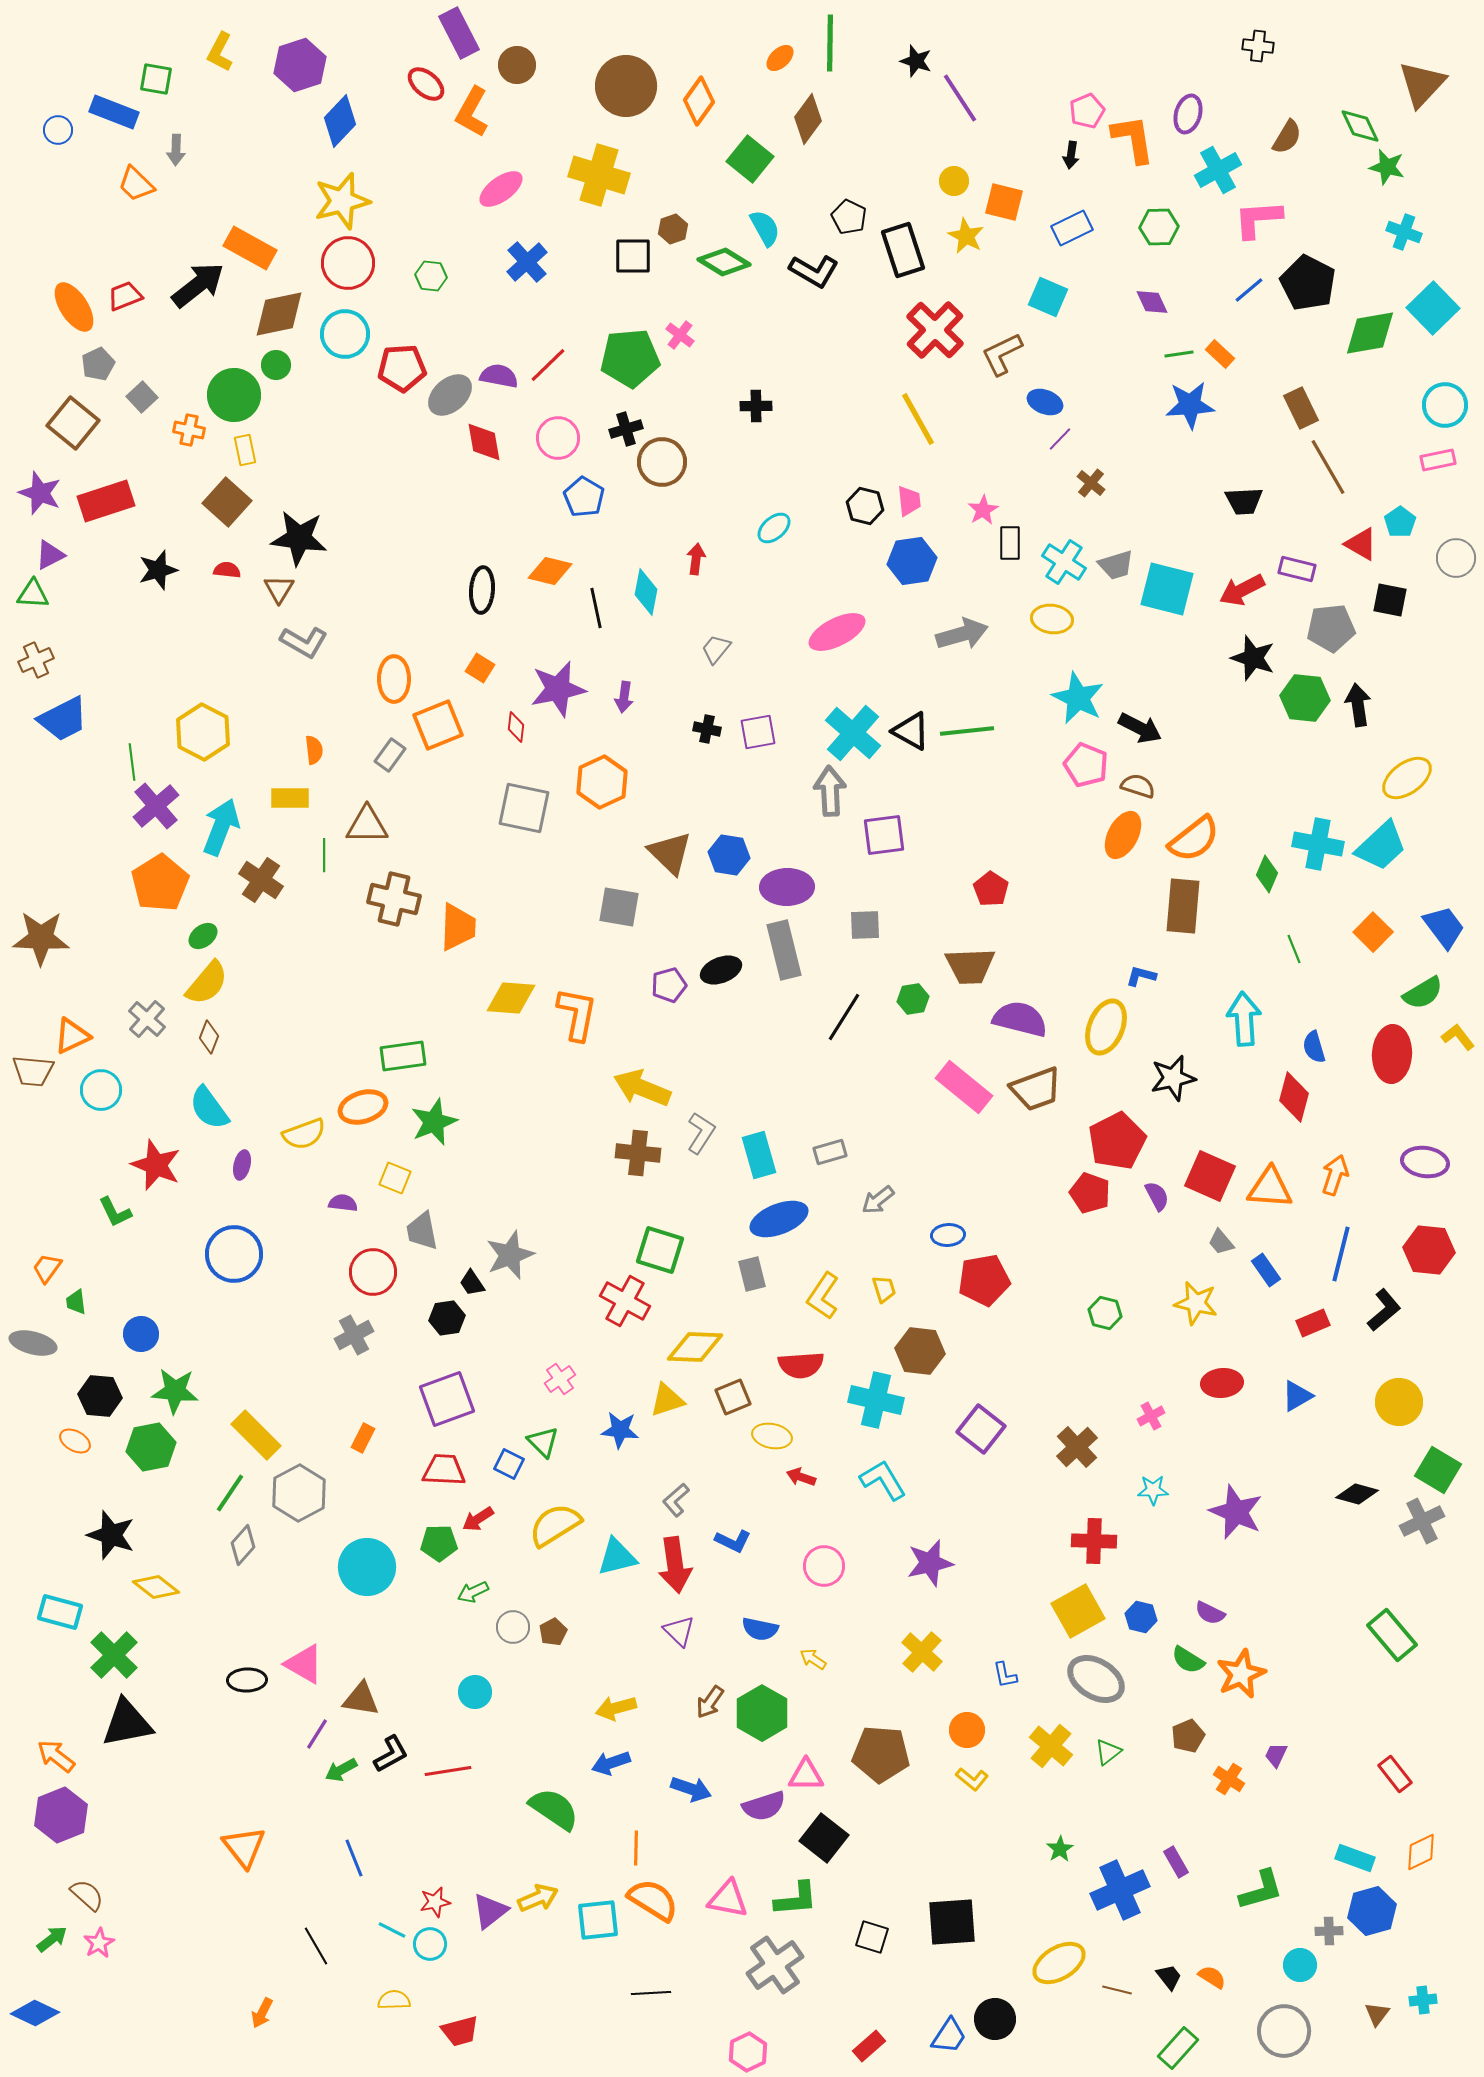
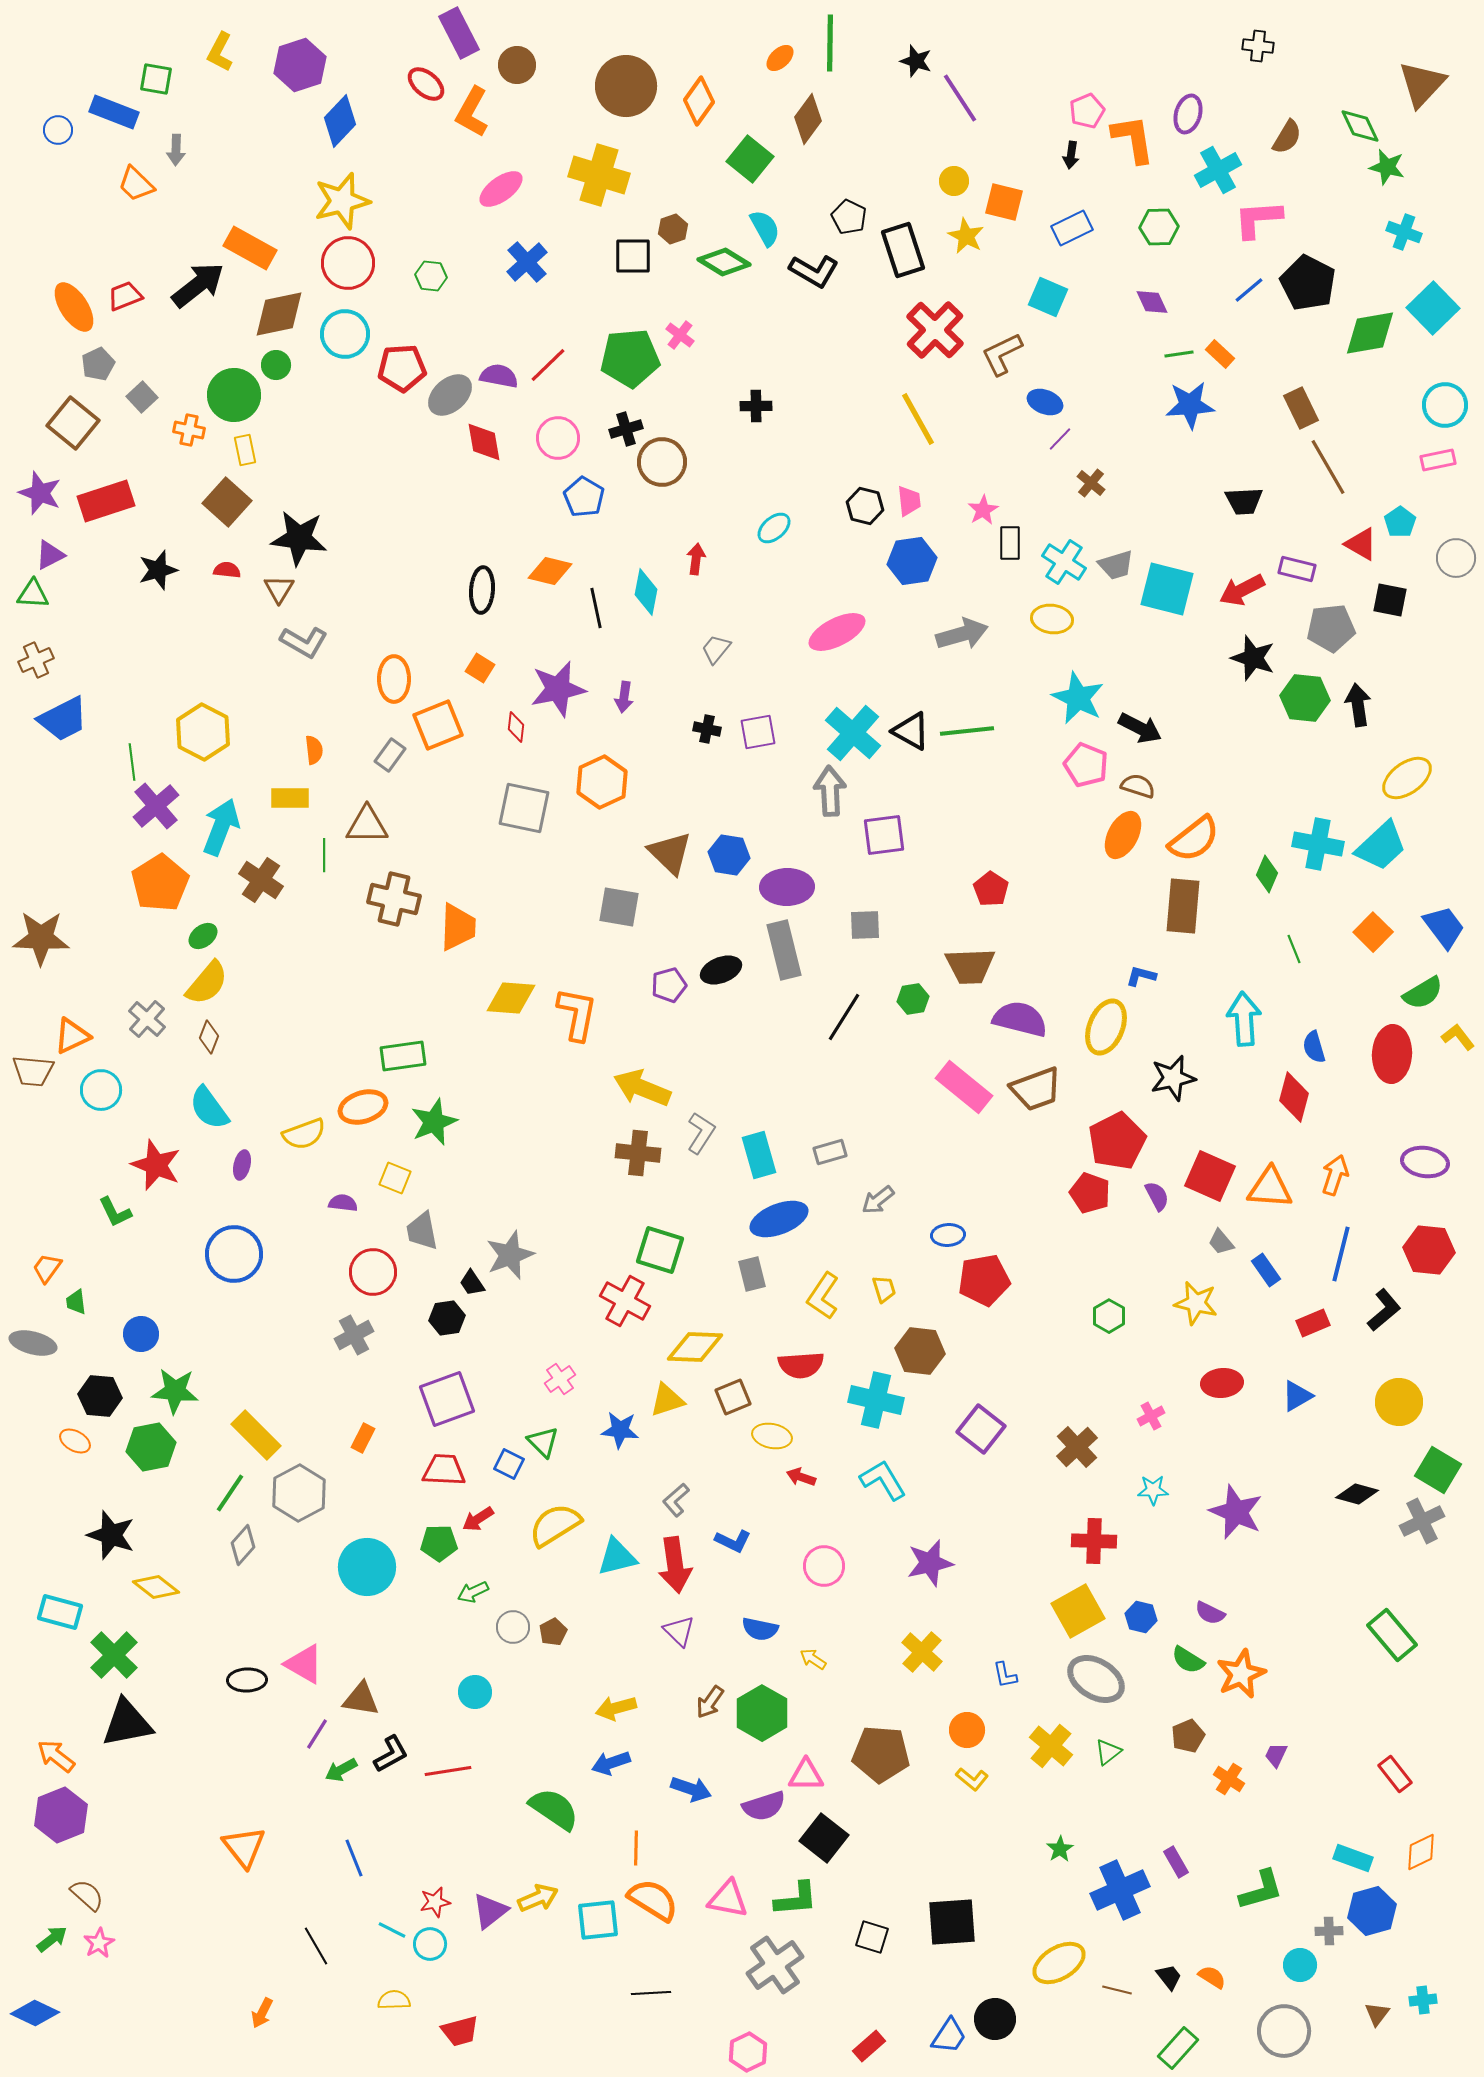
green hexagon at (1105, 1313): moved 4 px right, 3 px down; rotated 16 degrees clockwise
cyan rectangle at (1355, 1858): moved 2 px left
